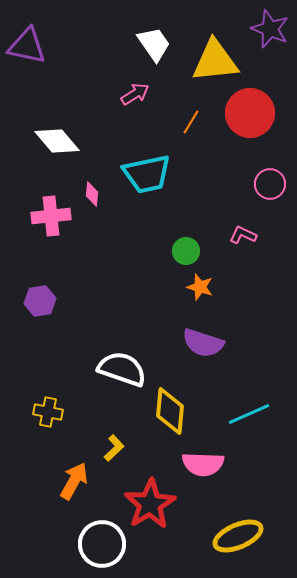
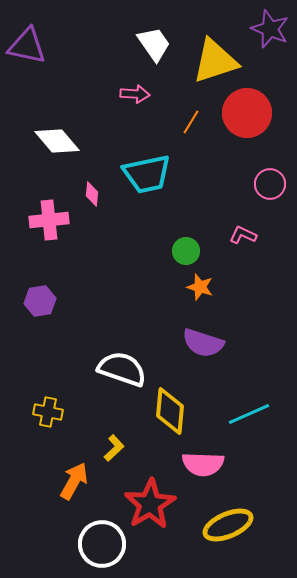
yellow triangle: rotated 12 degrees counterclockwise
pink arrow: rotated 36 degrees clockwise
red circle: moved 3 px left
pink cross: moved 2 px left, 4 px down
yellow ellipse: moved 10 px left, 11 px up
